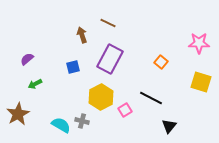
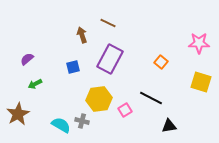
yellow hexagon: moved 2 px left, 2 px down; rotated 20 degrees clockwise
black triangle: rotated 42 degrees clockwise
